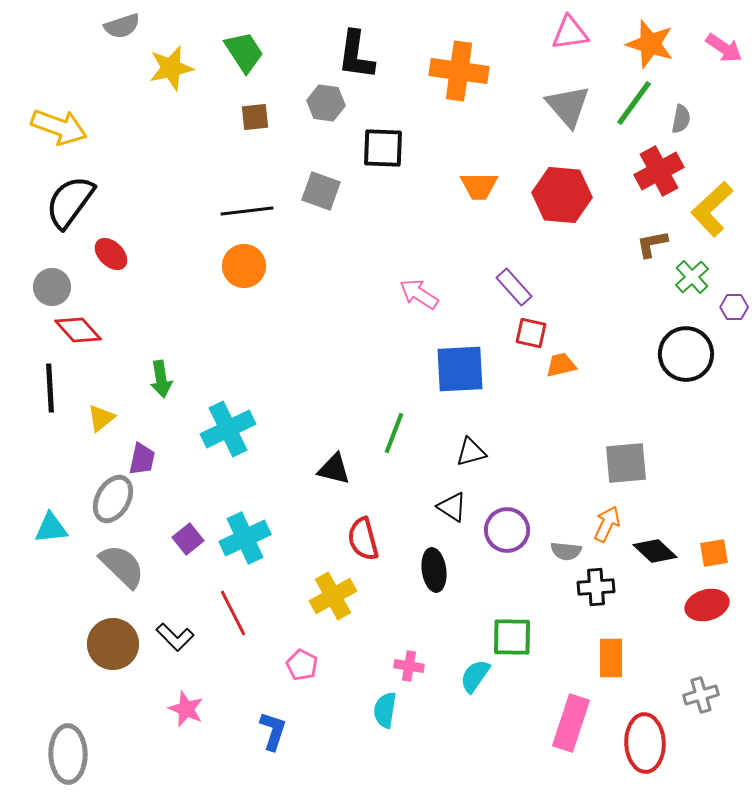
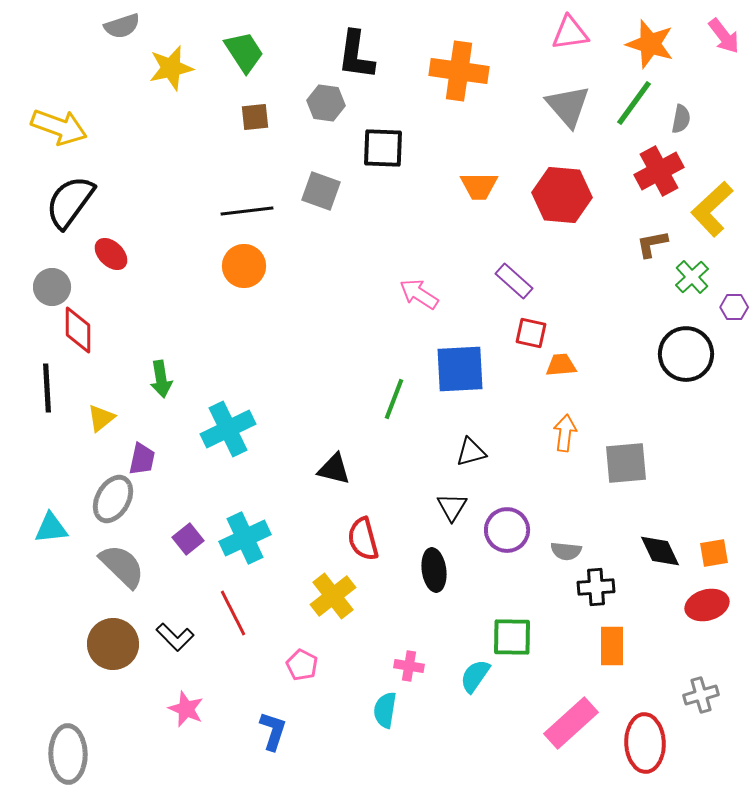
pink arrow at (724, 48): moved 12 px up; rotated 18 degrees clockwise
purple rectangle at (514, 287): moved 6 px up; rotated 6 degrees counterclockwise
red diamond at (78, 330): rotated 42 degrees clockwise
orange trapezoid at (561, 365): rotated 8 degrees clockwise
black line at (50, 388): moved 3 px left
green line at (394, 433): moved 34 px up
black triangle at (452, 507): rotated 28 degrees clockwise
orange arrow at (607, 524): moved 42 px left, 91 px up; rotated 18 degrees counterclockwise
black diamond at (655, 551): moved 5 px right; rotated 21 degrees clockwise
yellow cross at (333, 596): rotated 9 degrees counterclockwise
orange rectangle at (611, 658): moved 1 px right, 12 px up
pink rectangle at (571, 723): rotated 30 degrees clockwise
